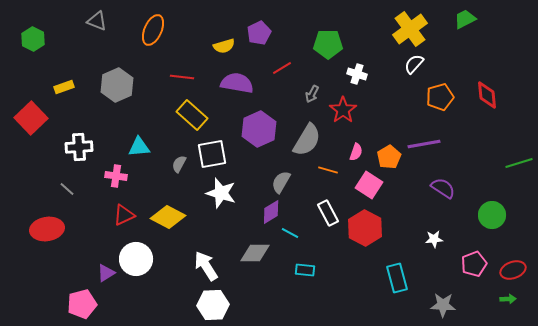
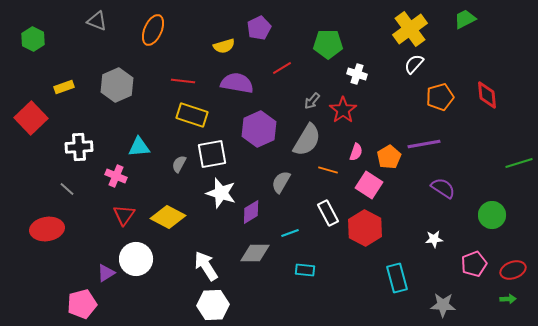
purple pentagon at (259, 33): moved 5 px up
red line at (182, 77): moved 1 px right, 4 px down
gray arrow at (312, 94): moved 7 px down; rotated 12 degrees clockwise
yellow rectangle at (192, 115): rotated 24 degrees counterclockwise
pink cross at (116, 176): rotated 15 degrees clockwise
purple diamond at (271, 212): moved 20 px left
red triangle at (124, 215): rotated 30 degrees counterclockwise
cyan line at (290, 233): rotated 48 degrees counterclockwise
